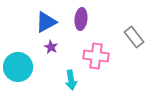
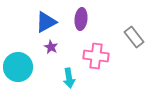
cyan arrow: moved 2 px left, 2 px up
